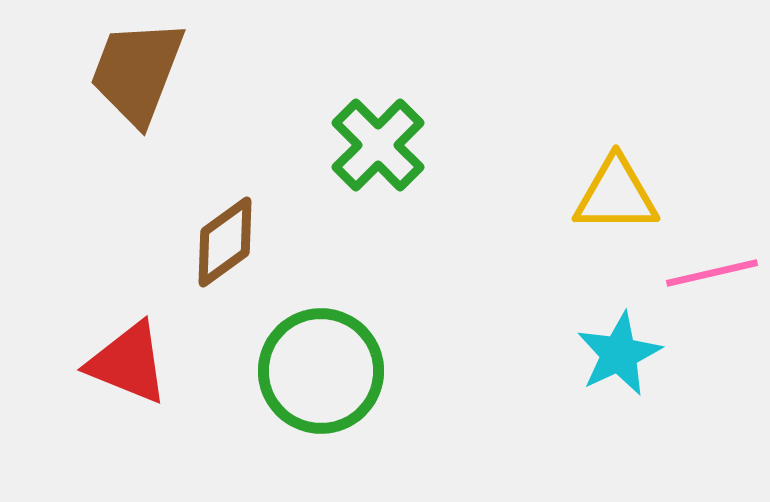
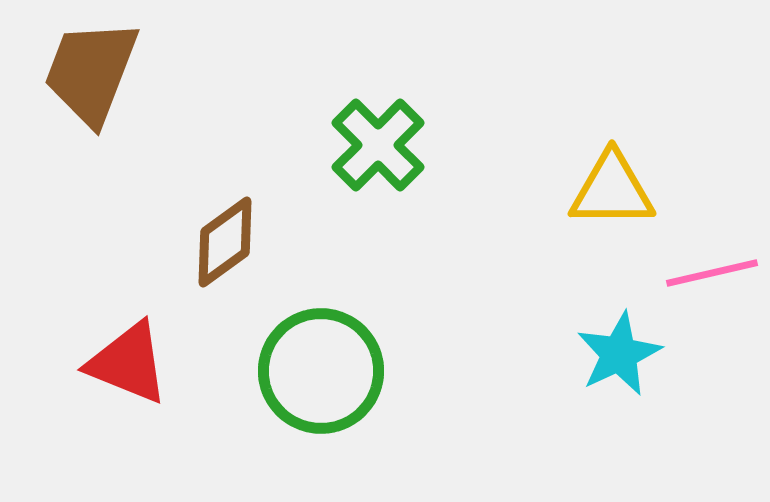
brown trapezoid: moved 46 px left
yellow triangle: moved 4 px left, 5 px up
